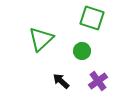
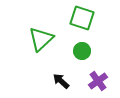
green square: moved 10 px left
